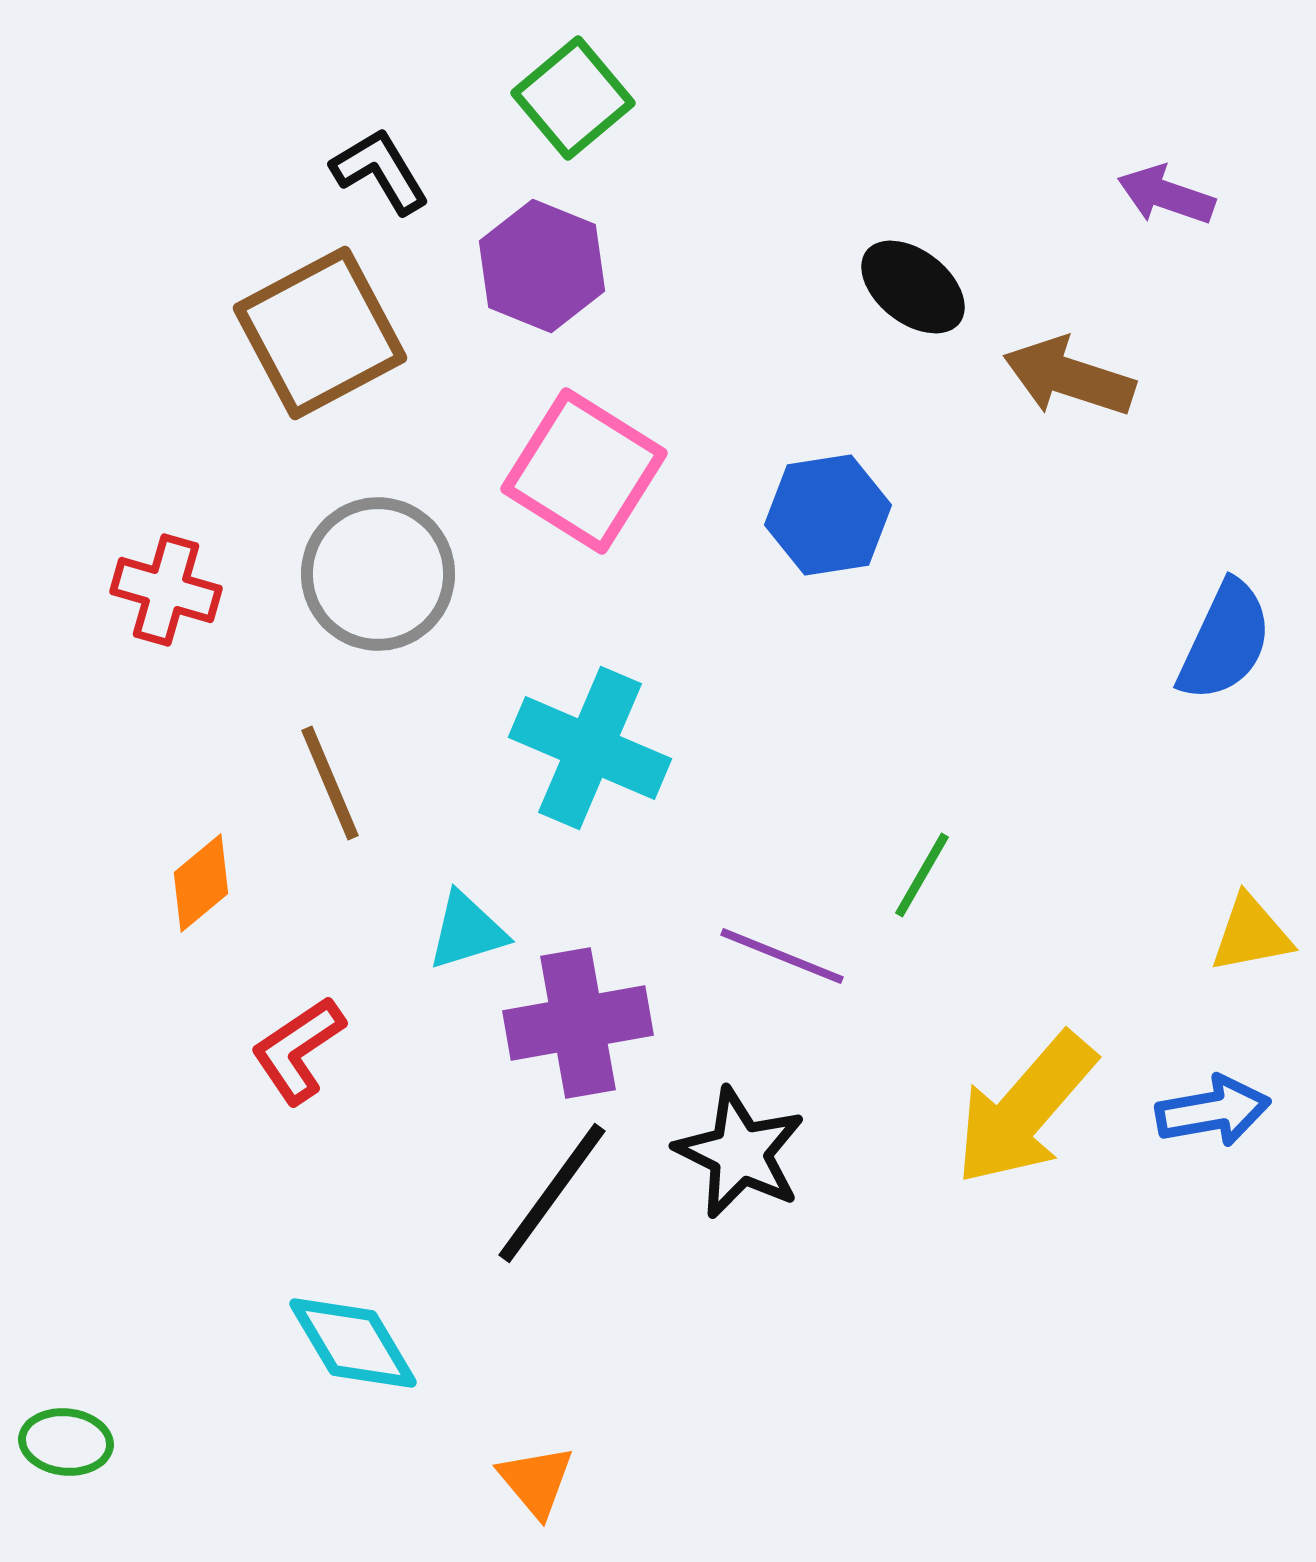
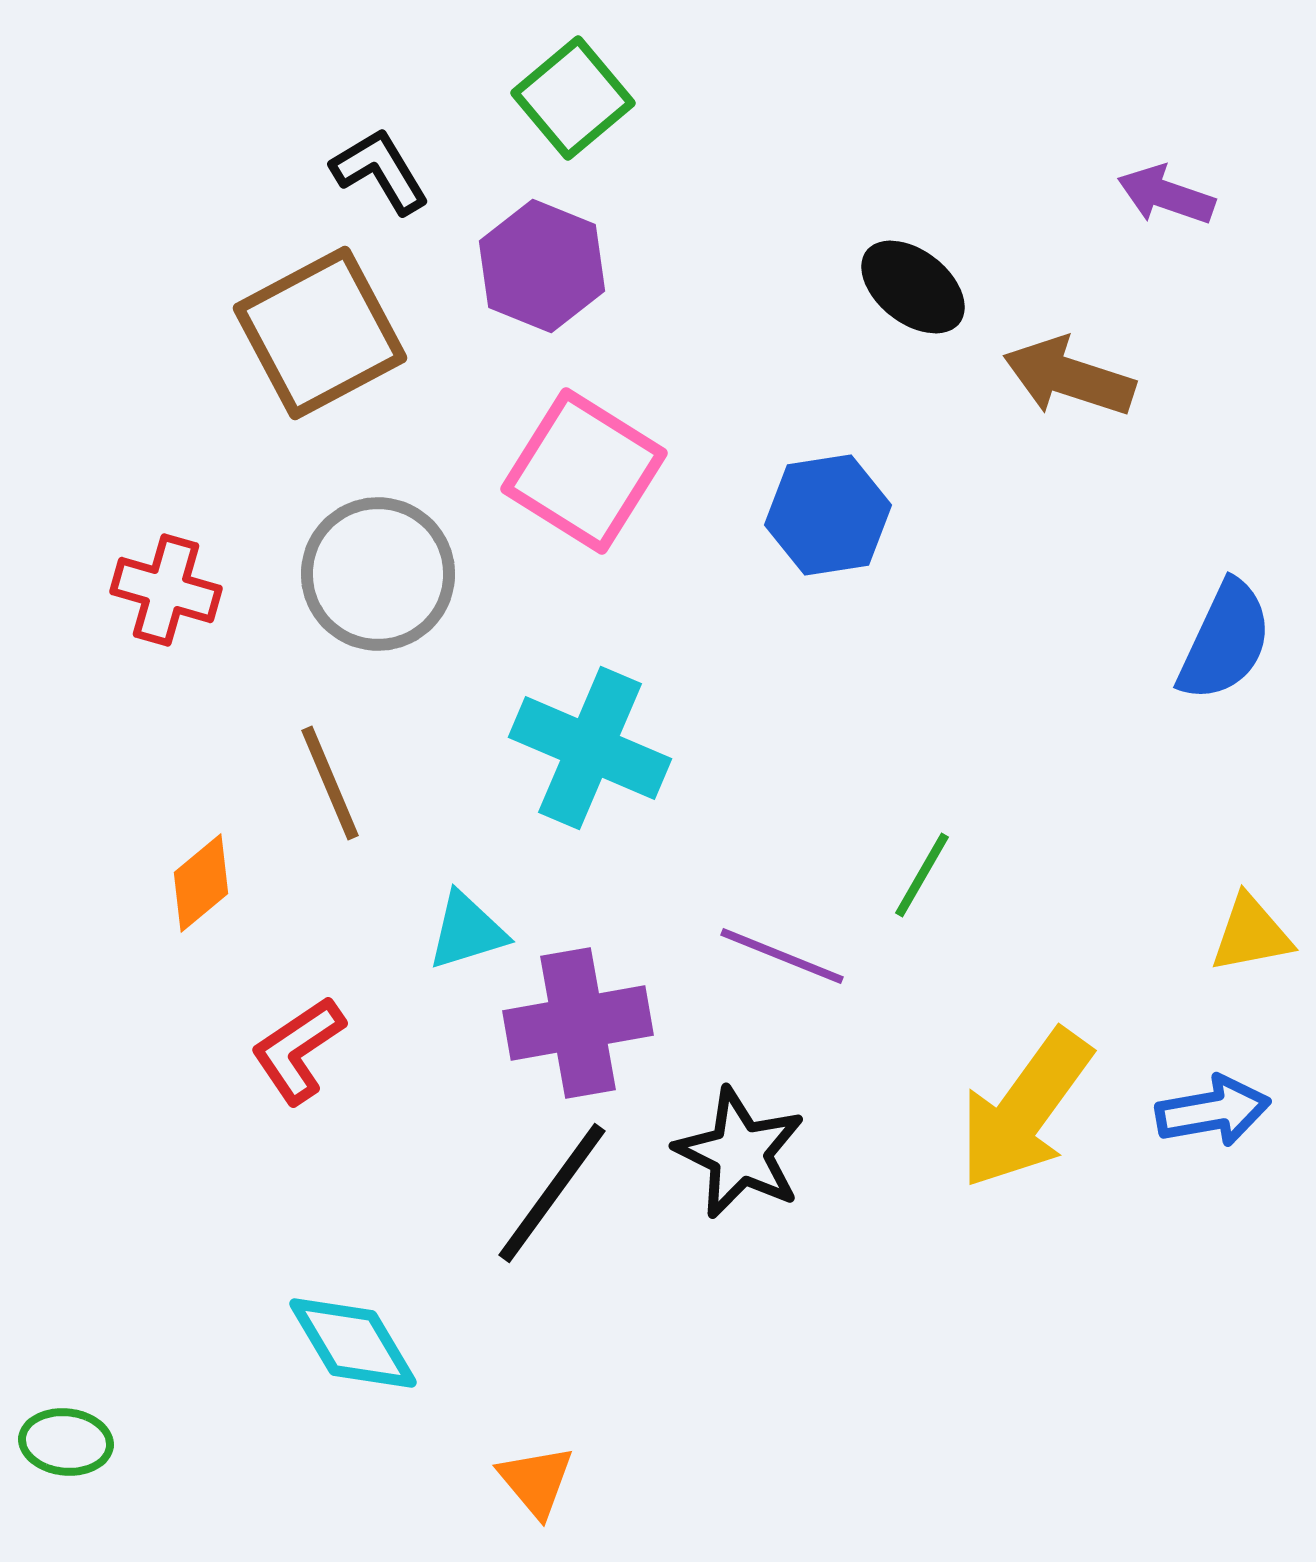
yellow arrow: rotated 5 degrees counterclockwise
